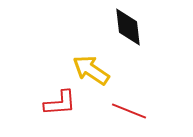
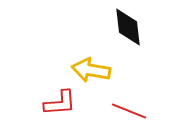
yellow arrow: rotated 24 degrees counterclockwise
